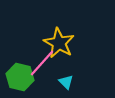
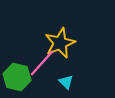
yellow star: moved 1 px right; rotated 20 degrees clockwise
green hexagon: moved 3 px left
